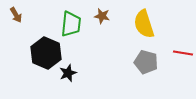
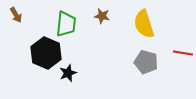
green trapezoid: moved 5 px left
